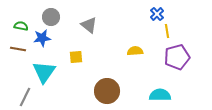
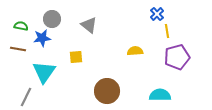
gray circle: moved 1 px right, 2 px down
gray line: moved 1 px right
